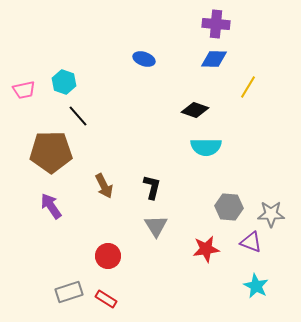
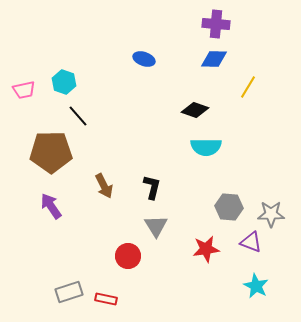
red circle: moved 20 px right
red rectangle: rotated 20 degrees counterclockwise
